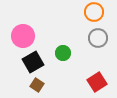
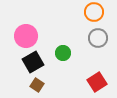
pink circle: moved 3 px right
